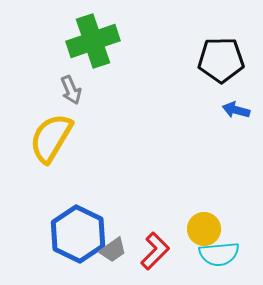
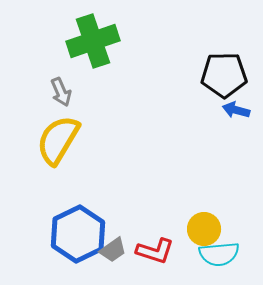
black pentagon: moved 3 px right, 15 px down
gray arrow: moved 10 px left, 2 px down
yellow semicircle: moved 7 px right, 2 px down
blue hexagon: rotated 8 degrees clockwise
red L-shape: rotated 63 degrees clockwise
